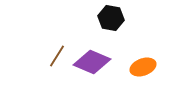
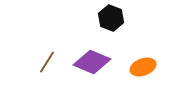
black hexagon: rotated 10 degrees clockwise
brown line: moved 10 px left, 6 px down
